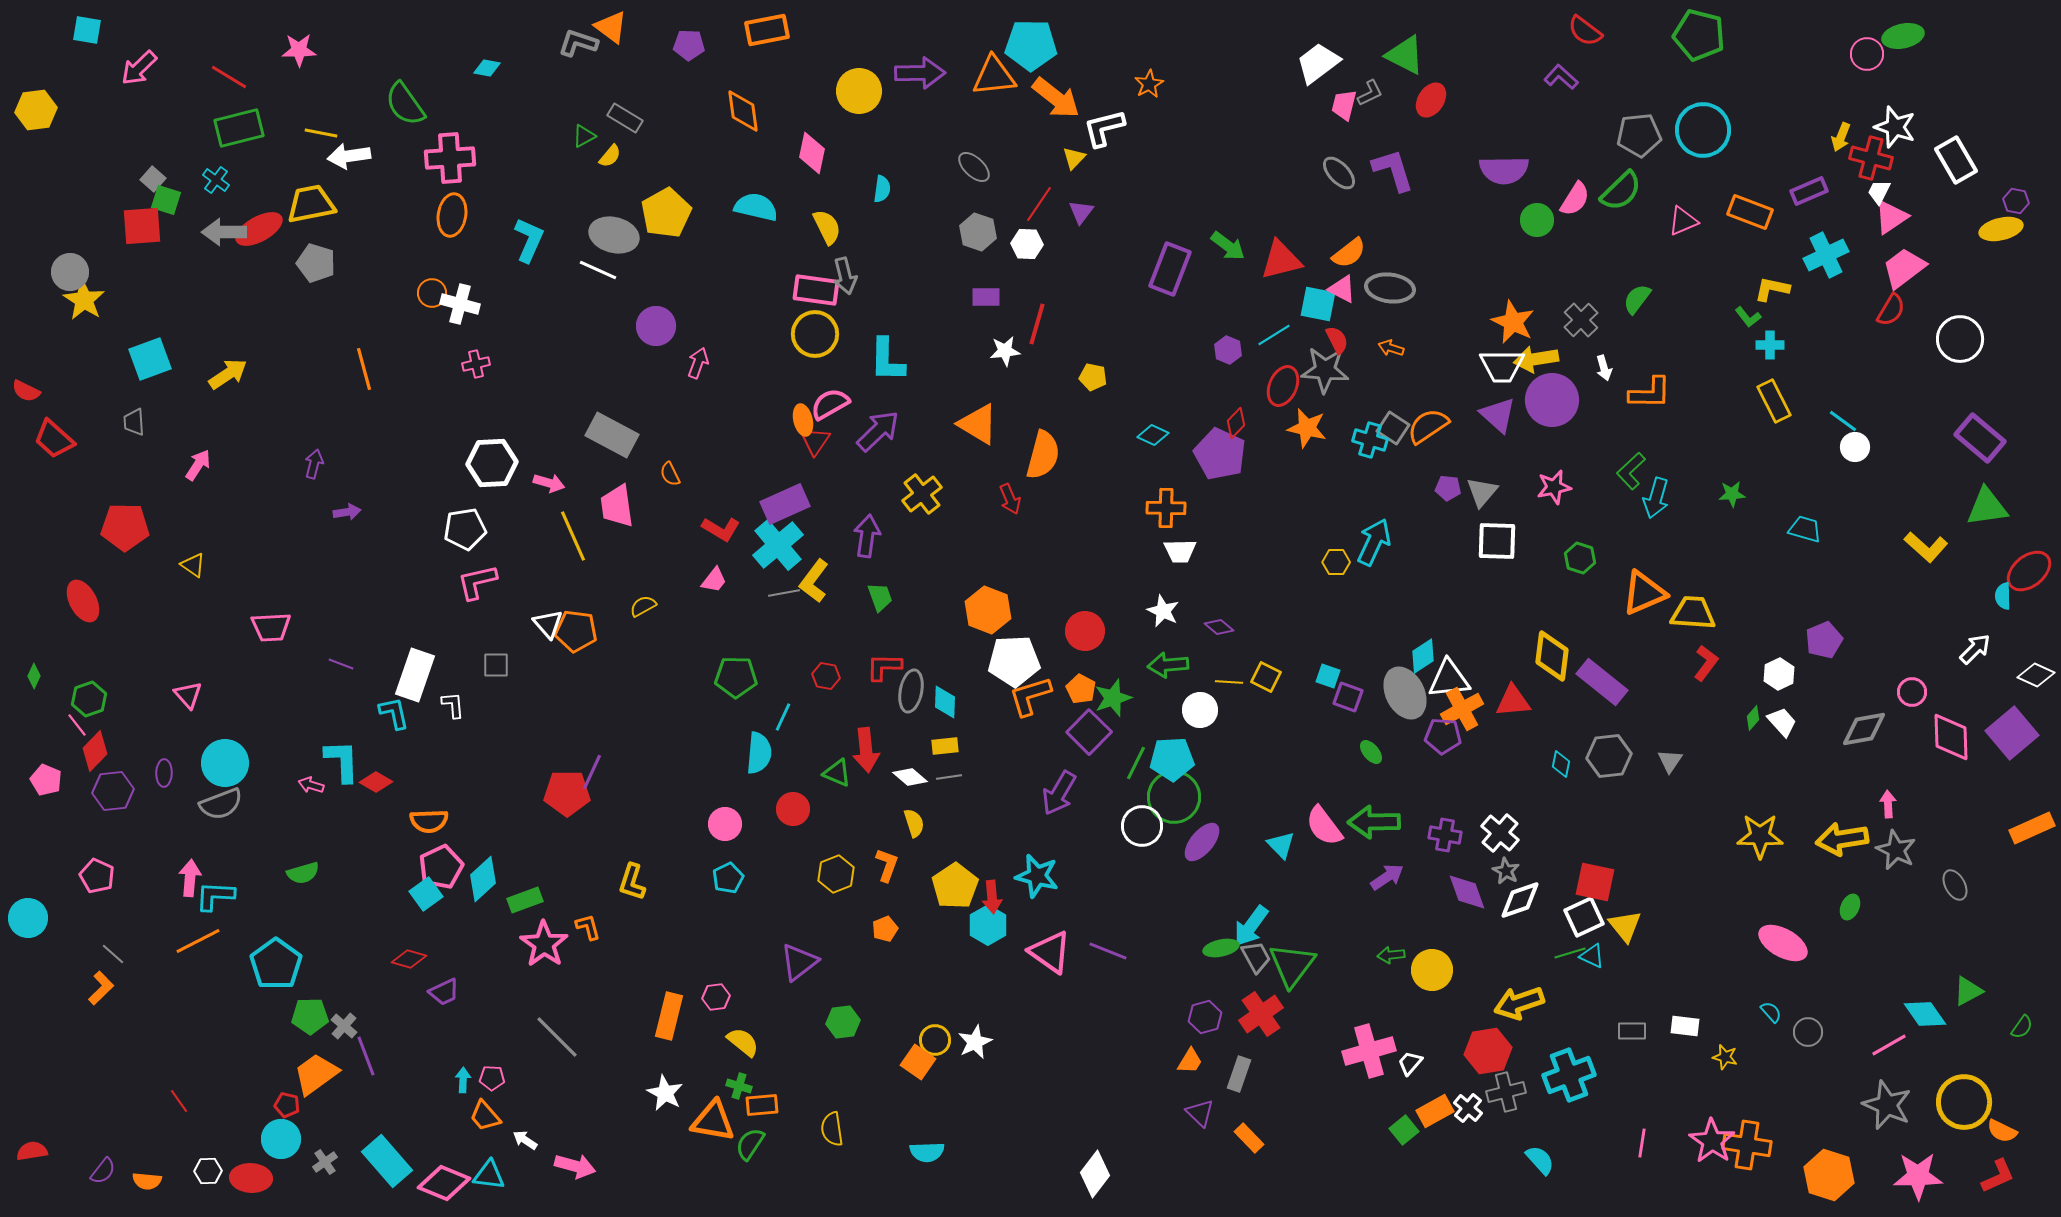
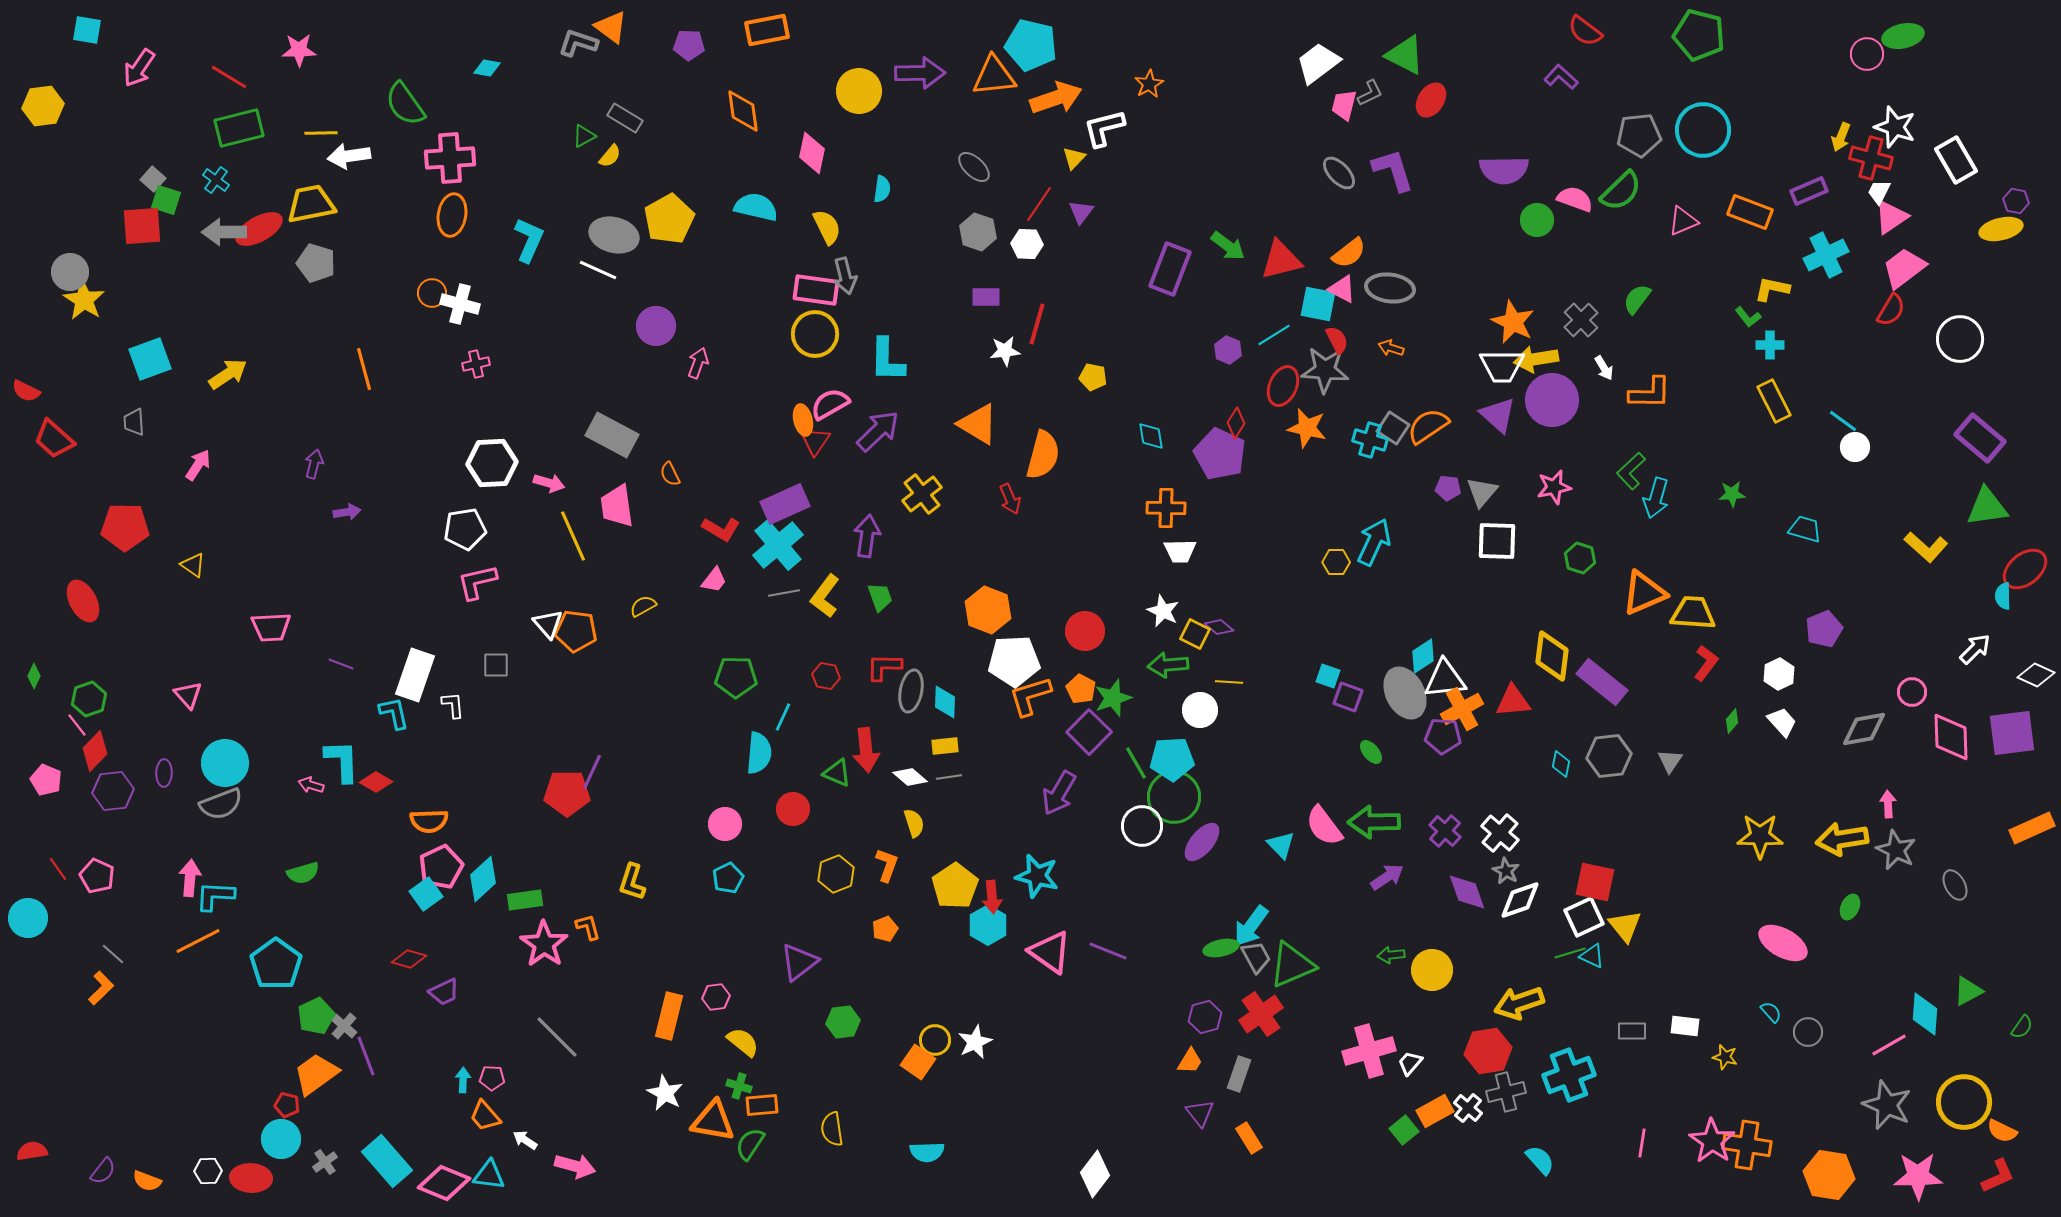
cyan pentagon at (1031, 45): rotated 12 degrees clockwise
pink arrow at (139, 68): rotated 12 degrees counterclockwise
orange arrow at (1056, 98): rotated 57 degrees counterclockwise
yellow hexagon at (36, 110): moved 7 px right, 4 px up
yellow line at (321, 133): rotated 12 degrees counterclockwise
pink semicircle at (1575, 199): rotated 102 degrees counterclockwise
yellow pentagon at (666, 213): moved 3 px right, 6 px down
white arrow at (1604, 368): rotated 15 degrees counterclockwise
red diamond at (1236, 423): rotated 12 degrees counterclockwise
cyan diamond at (1153, 435): moved 2 px left, 1 px down; rotated 56 degrees clockwise
red ellipse at (2029, 571): moved 4 px left, 2 px up
yellow L-shape at (814, 581): moved 11 px right, 15 px down
purple pentagon at (1824, 640): moved 11 px up
yellow square at (1266, 677): moved 71 px left, 43 px up
white triangle at (1449, 679): moved 4 px left
green diamond at (1753, 718): moved 21 px left, 3 px down
purple square at (2012, 733): rotated 33 degrees clockwise
green line at (1136, 763): rotated 56 degrees counterclockwise
purple cross at (1445, 835): moved 4 px up; rotated 32 degrees clockwise
green rectangle at (525, 900): rotated 12 degrees clockwise
green triangle at (1292, 965): rotated 30 degrees clockwise
cyan diamond at (1925, 1014): rotated 39 degrees clockwise
green pentagon at (310, 1016): moved 6 px right; rotated 24 degrees counterclockwise
red line at (179, 1101): moved 121 px left, 232 px up
purple triangle at (1200, 1113): rotated 8 degrees clockwise
orange rectangle at (1249, 1138): rotated 12 degrees clockwise
orange hexagon at (1829, 1175): rotated 9 degrees counterclockwise
orange semicircle at (147, 1181): rotated 16 degrees clockwise
